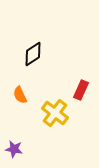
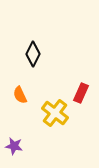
black diamond: rotated 30 degrees counterclockwise
red rectangle: moved 3 px down
purple star: moved 3 px up
